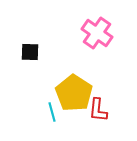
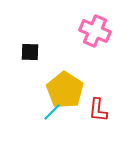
pink cross: moved 2 px left, 2 px up; rotated 12 degrees counterclockwise
yellow pentagon: moved 9 px left, 3 px up
cyan line: rotated 60 degrees clockwise
